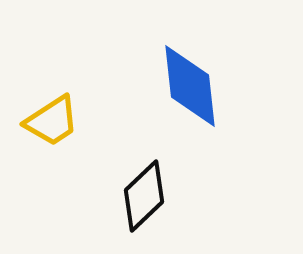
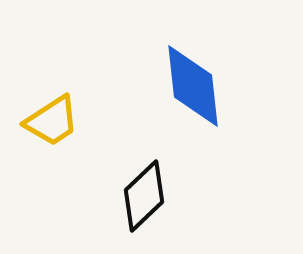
blue diamond: moved 3 px right
